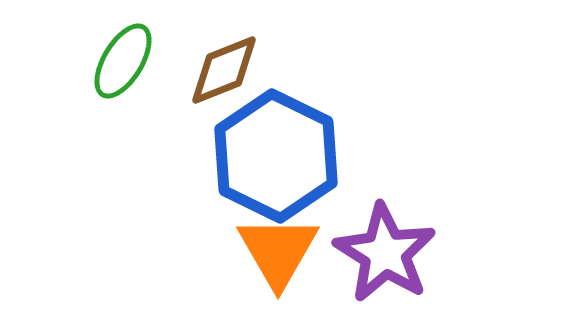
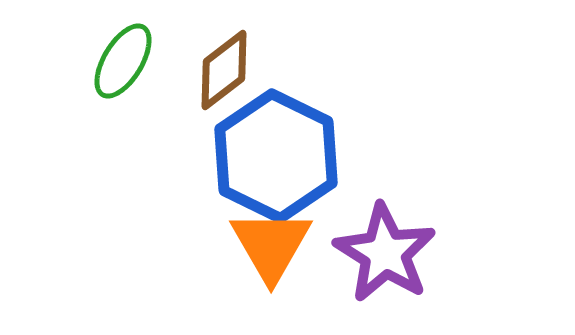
brown diamond: rotated 16 degrees counterclockwise
orange triangle: moved 7 px left, 6 px up
